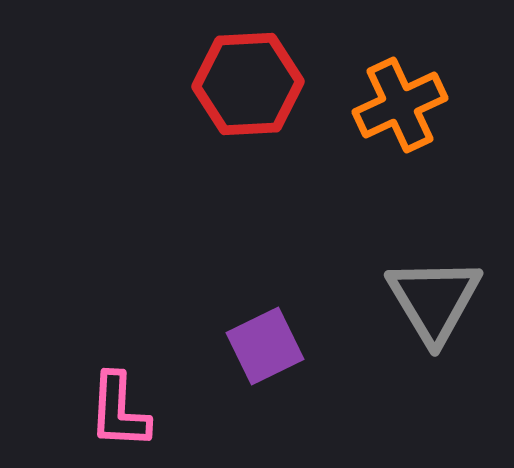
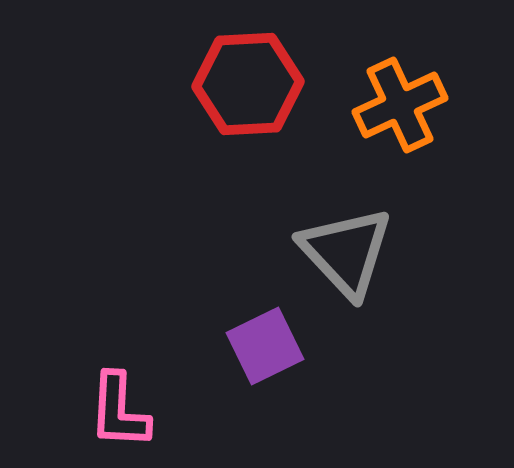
gray triangle: moved 88 px left, 48 px up; rotated 12 degrees counterclockwise
